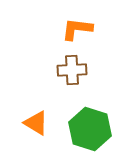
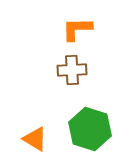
orange L-shape: rotated 8 degrees counterclockwise
orange triangle: moved 1 px left, 16 px down
